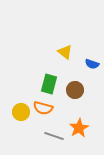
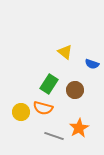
green rectangle: rotated 18 degrees clockwise
